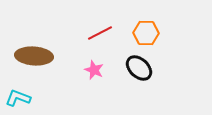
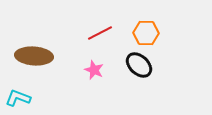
black ellipse: moved 3 px up
